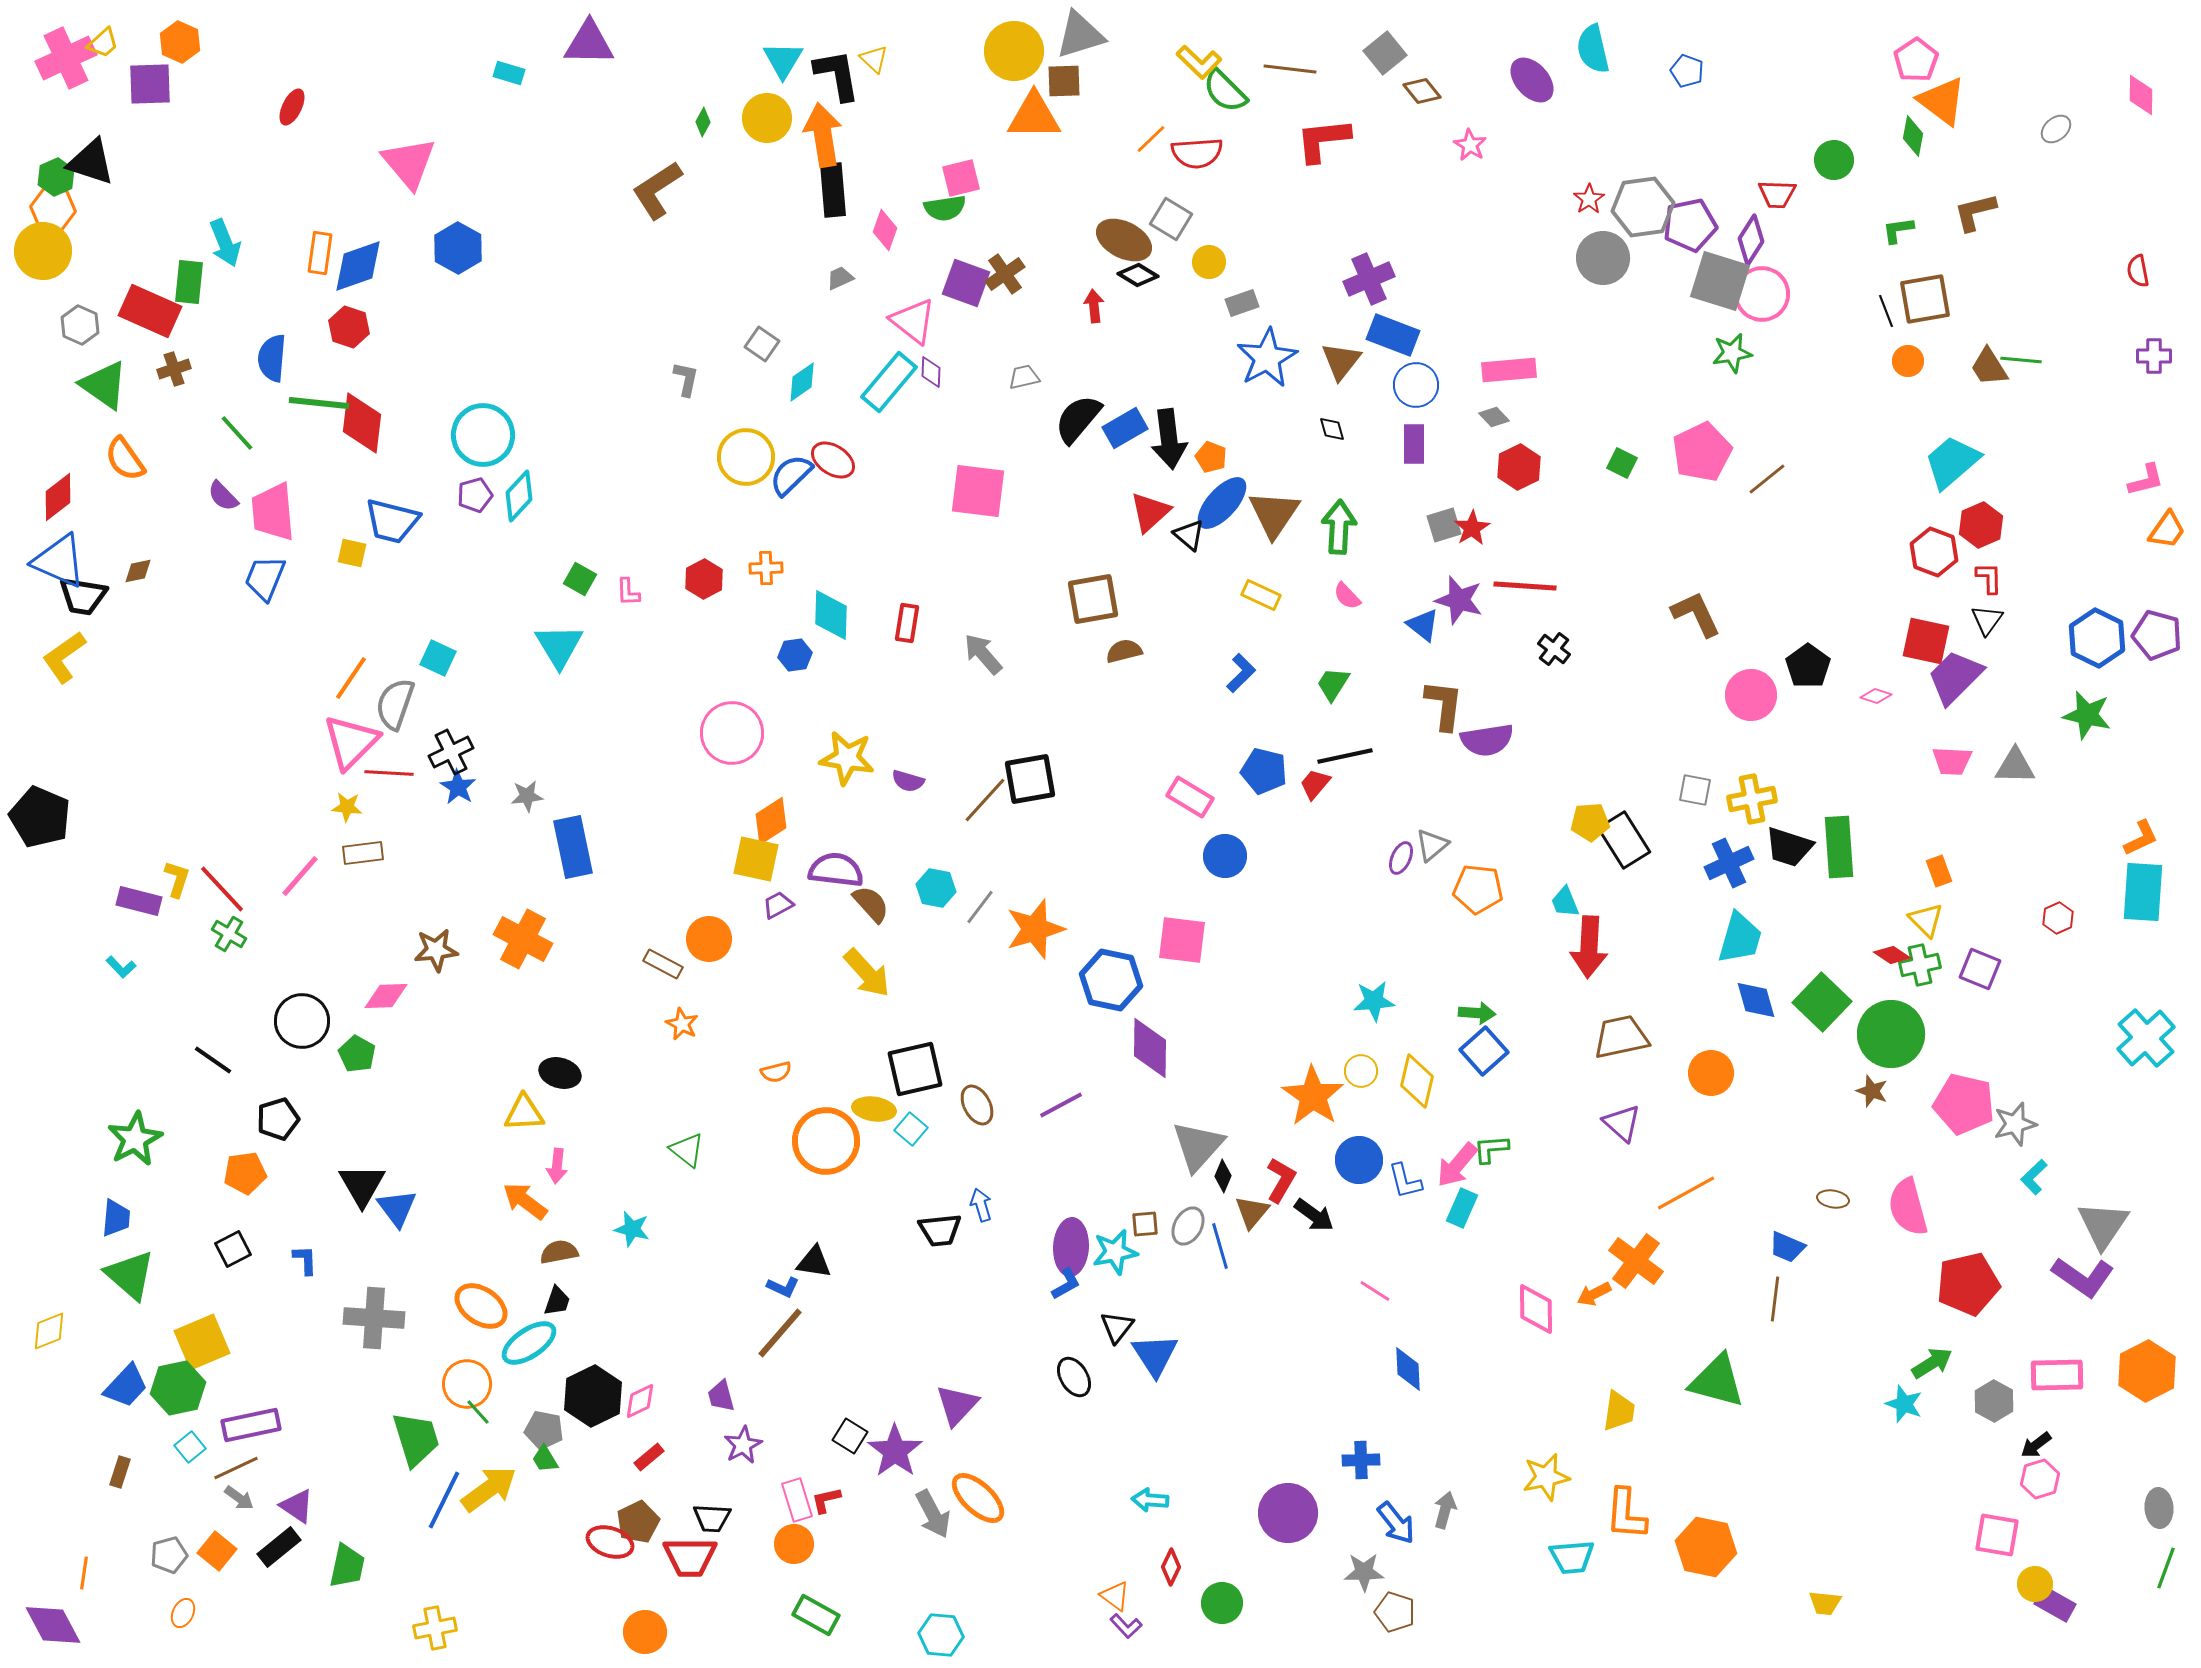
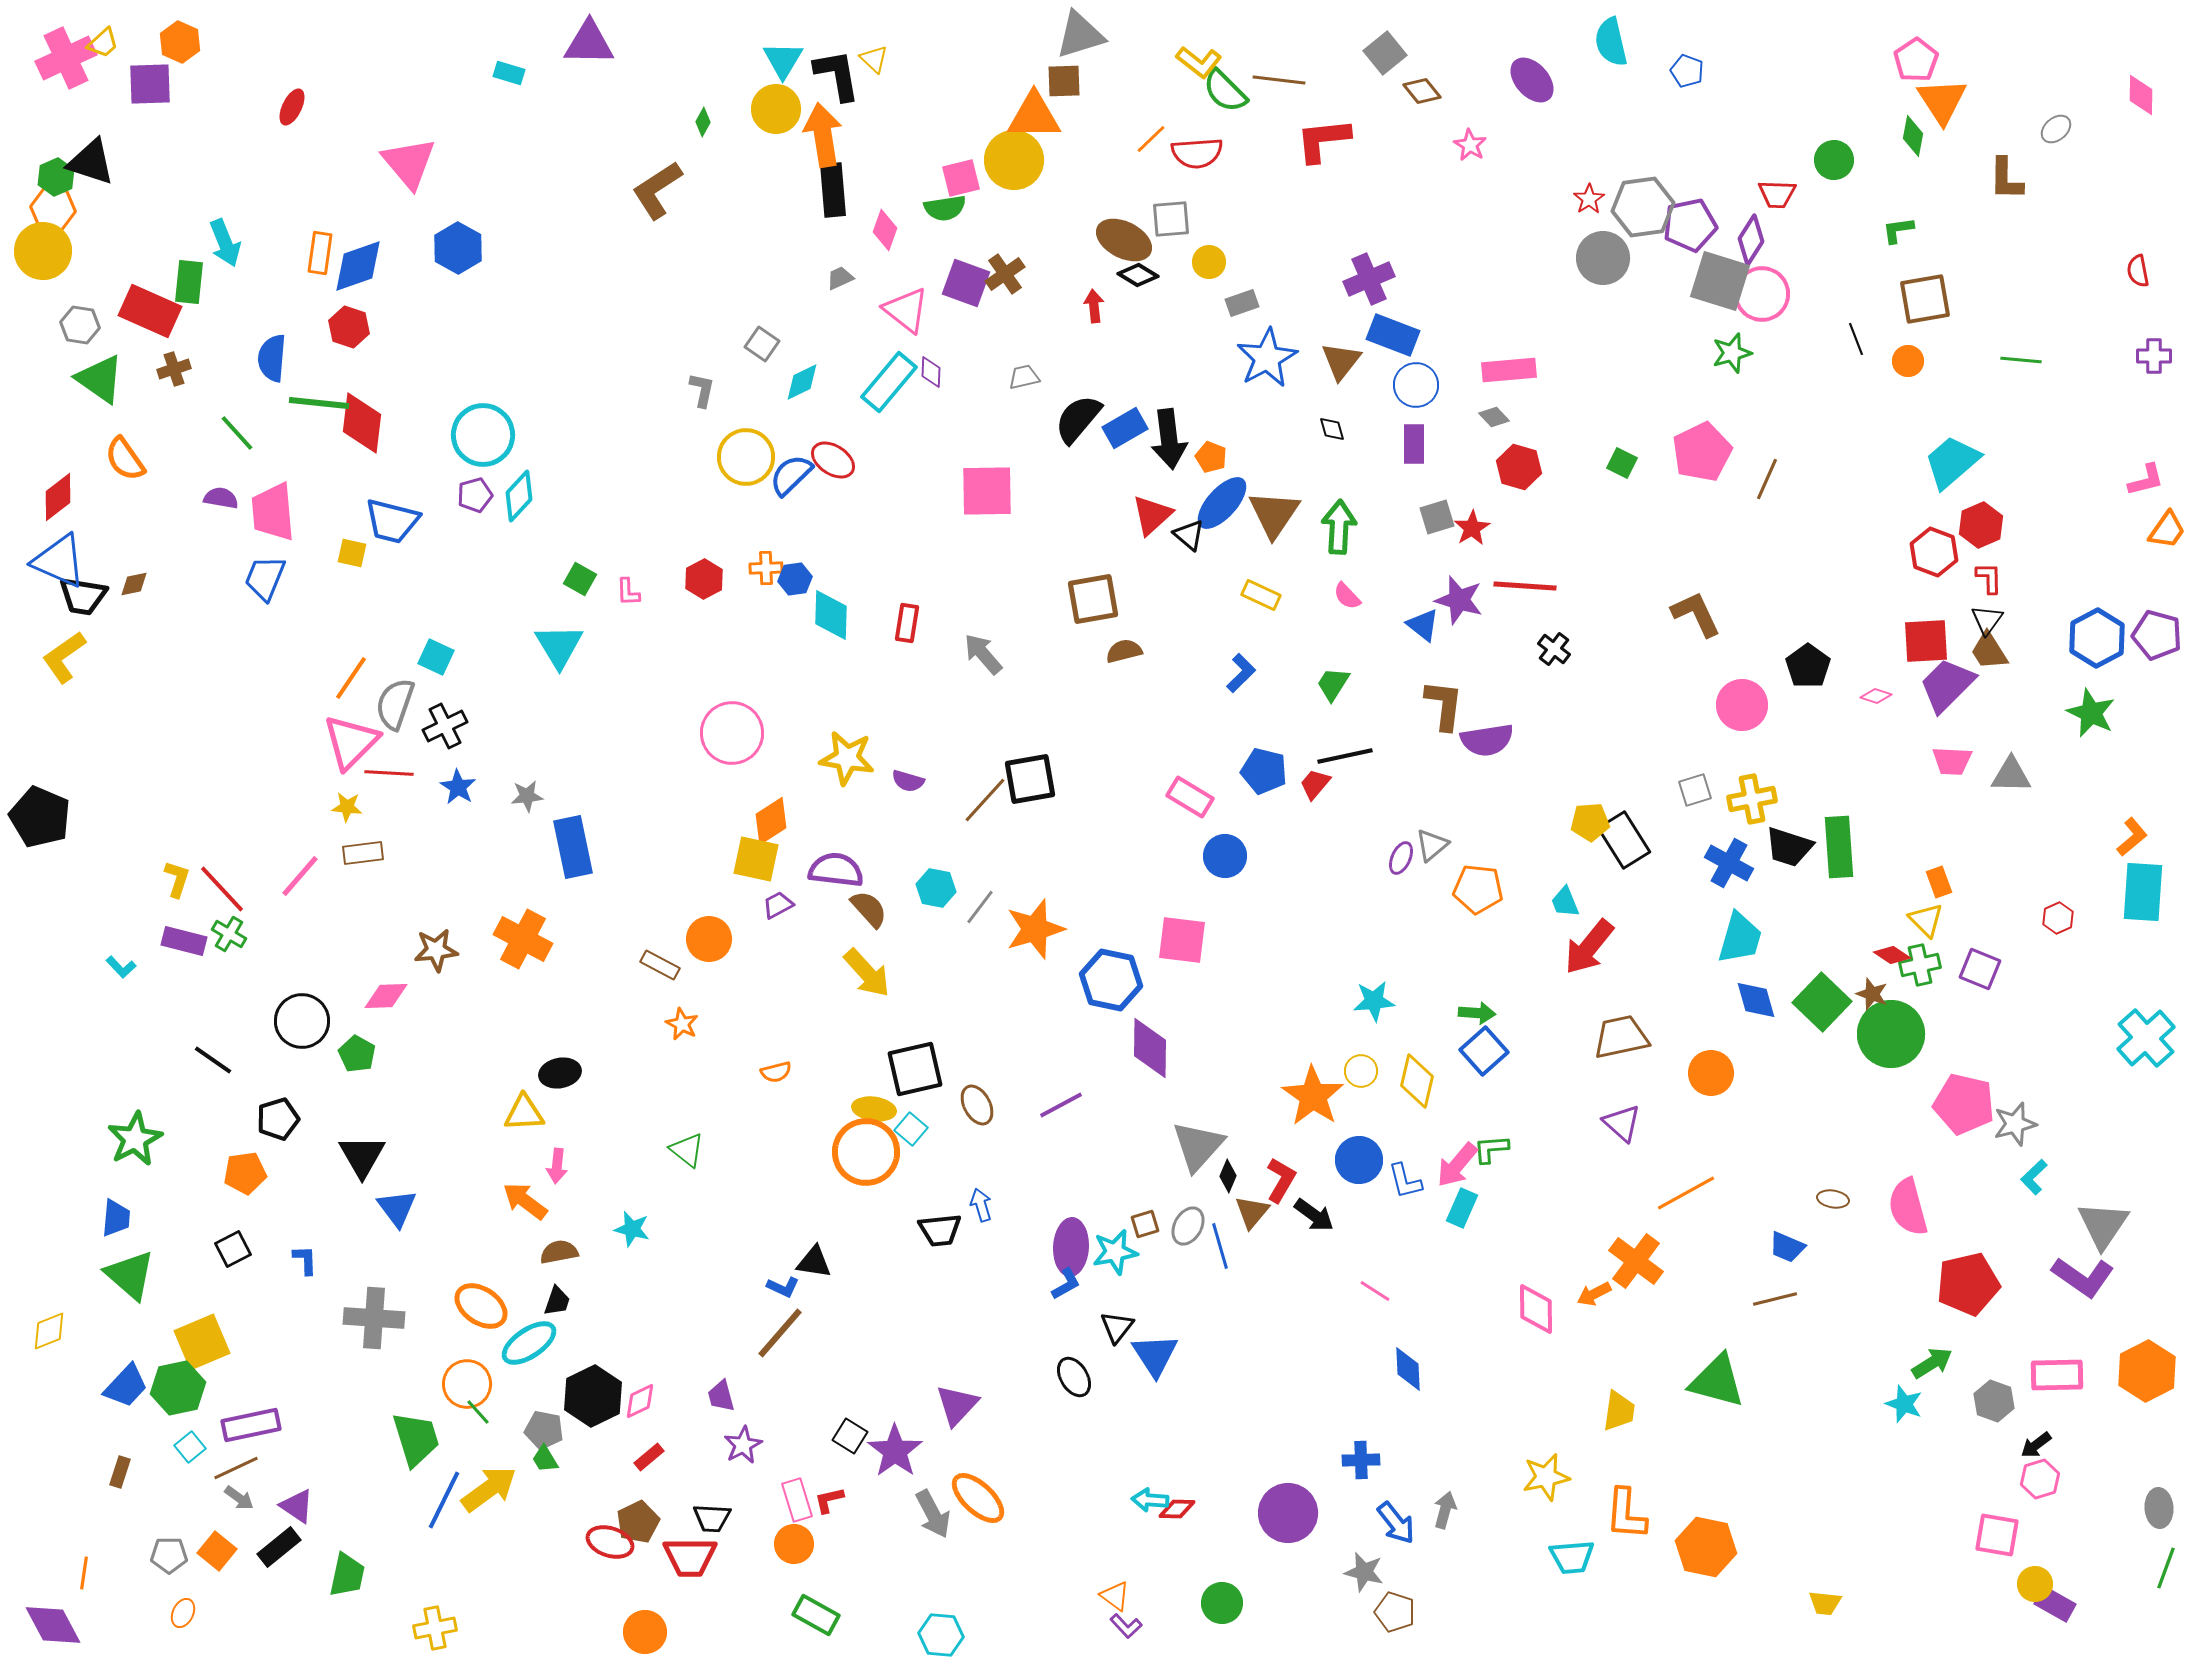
cyan semicircle at (1593, 49): moved 18 px right, 7 px up
yellow circle at (1014, 51): moved 109 px down
yellow L-shape at (1199, 62): rotated 6 degrees counterclockwise
brown line at (1290, 69): moved 11 px left, 11 px down
orange triangle at (1942, 101): rotated 20 degrees clockwise
yellow circle at (767, 118): moved 9 px right, 9 px up
brown L-shape at (1975, 212): moved 31 px right, 33 px up; rotated 75 degrees counterclockwise
gray square at (1171, 219): rotated 36 degrees counterclockwise
black line at (1886, 311): moved 30 px left, 28 px down
pink triangle at (913, 321): moved 7 px left, 11 px up
gray hexagon at (80, 325): rotated 15 degrees counterclockwise
green star at (1732, 353): rotated 6 degrees counterclockwise
brown trapezoid at (1989, 367): moved 284 px down
gray L-shape at (686, 379): moved 16 px right, 11 px down
cyan diamond at (802, 382): rotated 9 degrees clockwise
green triangle at (104, 385): moved 4 px left, 6 px up
red hexagon at (1519, 467): rotated 18 degrees counterclockwise
brown line at (1767, 479): rotated 27 degrees counterclockwise
pink square at (978, 491): moved 9 px right; rotated 8 degrees counterclockwise
purple semicircle at (223, 496): moved 2 px left, 2 px down; rotated 144 degrees clockwise
red triangle at (1150, 512): moved 2 px right, 3 px down
gray square at (1444, 525): moved 7 px left, 8 px up
brown diamond at (138, 571): moved 4 px left, 13 px down
blue hexagon at (2097, 638): rotated 6 degrees clockwise
red square at (1926, 641): rotated 15 degrees counterclockwise
blue hexagon at (795, 655): moved 76 px up
cyan square at (438, 658): moved 2 px left, 1 px up
purple trapezoid at (1955, 677): moved 8 px left, 8 px down
pink circle at (1751, 695): moved 9 px left, 10 px down
green star at (2087, 715): moved 4 px right, 2 px up; rotated 12 degrees clockwise
black cross at (451, 752): moved 6 px left, 26 px up
gray triangle at (2015, 766): moved 4 px left, 9 px down
gray square at (1695, 790): rotated 28 degrees counterclockwise
orange L-shape at (2141, 838): moved 9 px left, 1 px up; rotated 15 degrees counterclockwise
blue cross at (1729, 863): rotated 36 degrees counterclockwise
orange rectangle at (1939, 871): moved 11 px down
purple rectangle at (139, 901): moved 45 px right, 40 px down
brown semicircle at (871, 904): moved 2 px left, 5 px down
red arrow at (1589, 947): rotated 36 degrees clockwise
brown rectangle at (663, 964): moved 3 px left, 1 px down
black ellipse at (560, 1073): rotated 27 degrees counterclockwise
brown star at (1872, 1091): moved 97 px up
orange circle at (826, 1141): moved 40 px right, 11 px down
black diamond at (1223, 1176): moved 5 px right
black triangle at (362, 1185): moved 29 px up
brown square at (1145, 1224): rotated 12 degrees counterclockwise
brown line at (1775, 1299): rotated 69 degrees clockwise
gray hexagon at (1994, 1401): rotated 9 degrees counterclockwise
red L-shape at (826, 1500): moved 3 px right
gray pentagon at (169, 1555): rotated 15 degrees clockwise
green trapezoid at (347, 1566): moved 9 px down
red diamond at (1171, 1567): moved 6 px right, 58 px up; rotated 66 degrees clockwise
gray star at (1364, 1572): rotated 15 degrees clockwise
